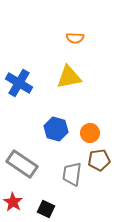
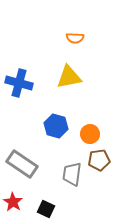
blue cross: rotated 16 degrees counterclockwise
blue hexagon: moved 3 px up
orange circle: moved 1 px down
